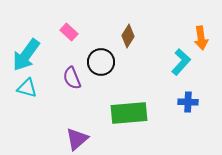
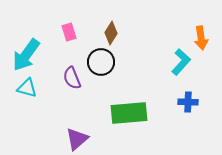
pink rectangle: rotated 30 degrees clockwise
brown diamond: moved 17 px left, 3 px up
